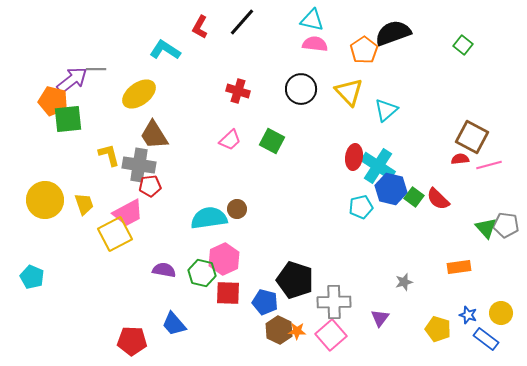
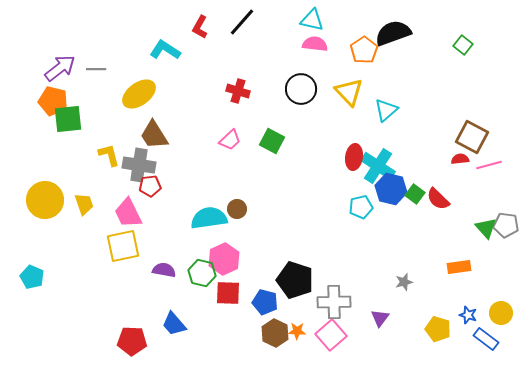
purple arrow at (72, 80): moved 12 px left, 12 px up
green square at (414, 197): moved 1 px right, 3 px up
pink trapezoid at (128, 213): rotated 92 degrees clockwise
yellow square at (115, 234): moved 8 px right, 12 px down; rotated 16 degrees clockwise
brown hexagon at (279, 330): moved 4 px left, 3 px down
